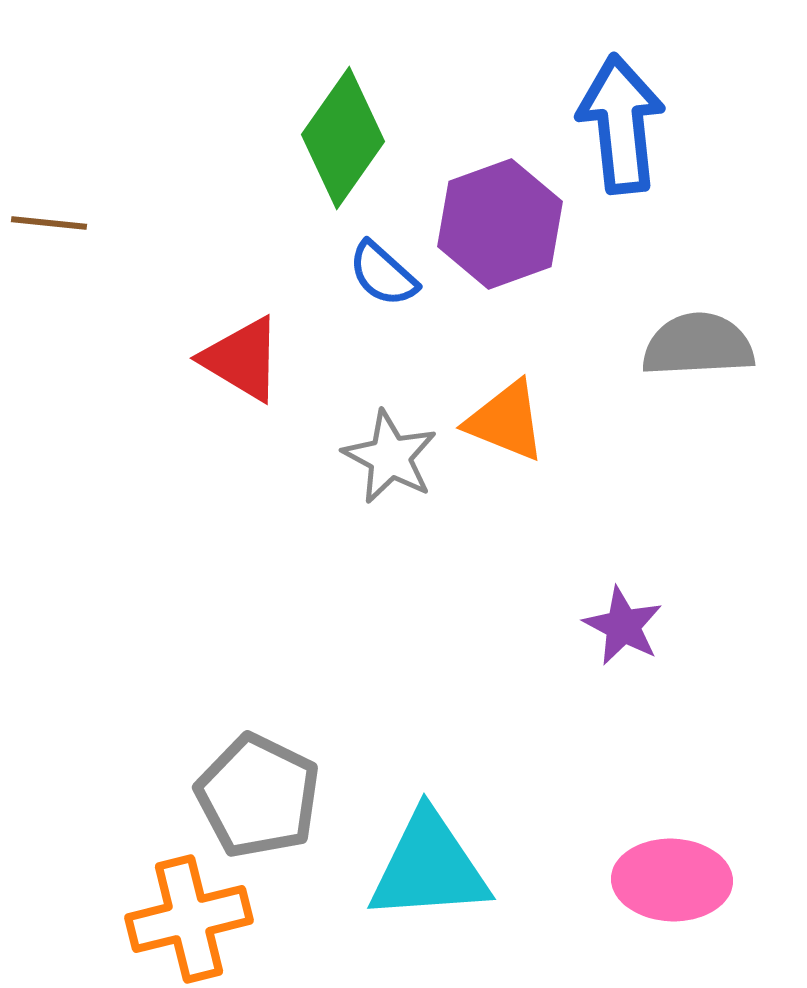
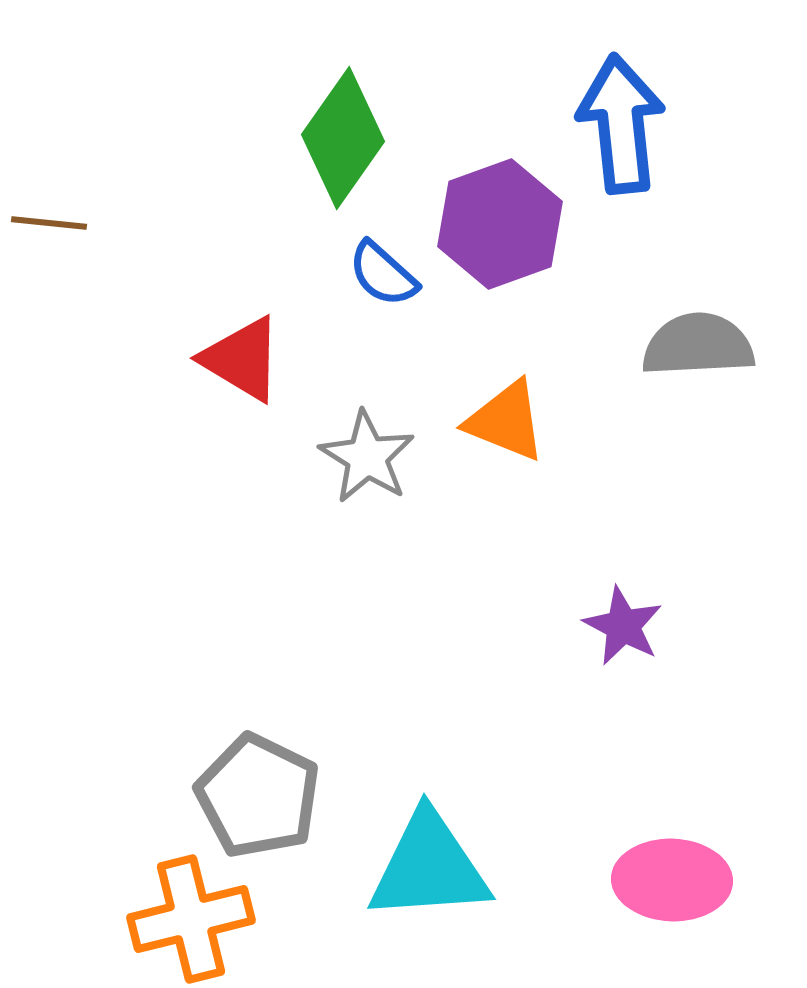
gray star: moved 23 px left; rotated 4 degrees clockwise
orange cross: moved 2 px right
